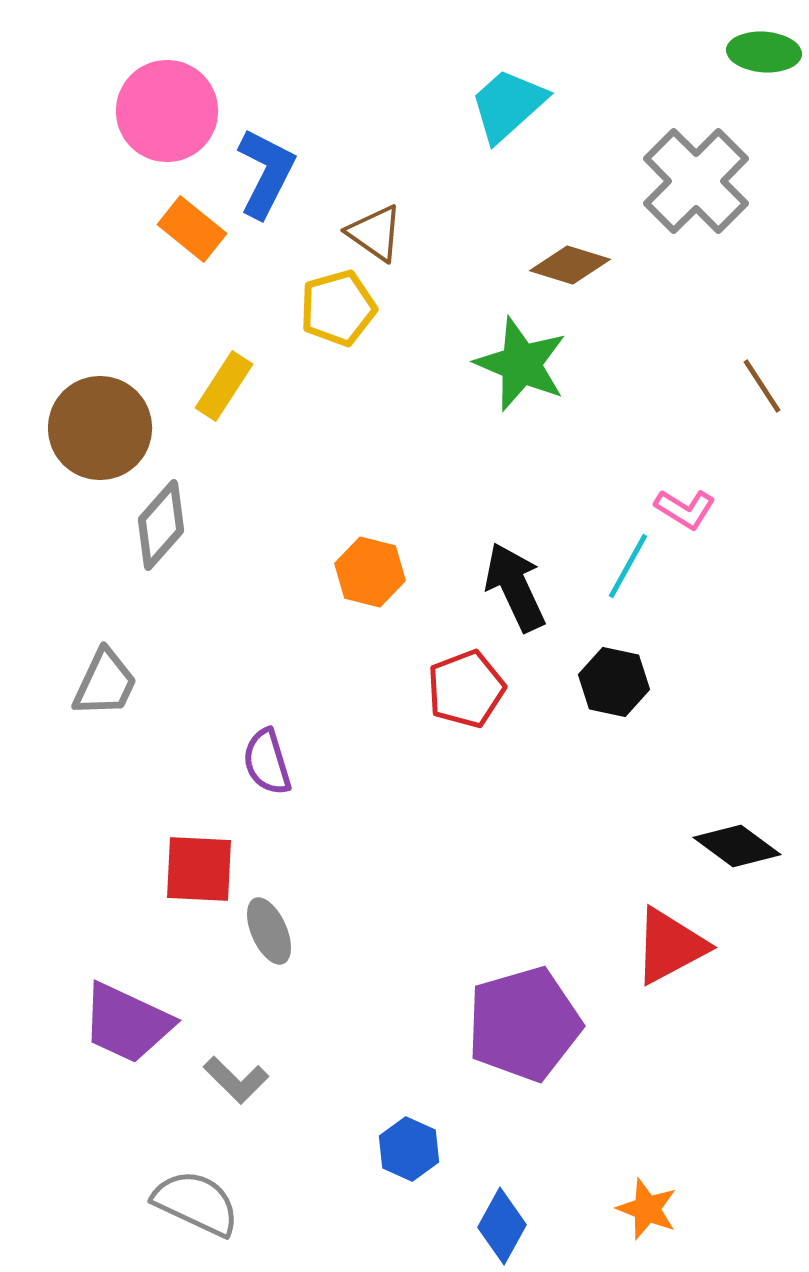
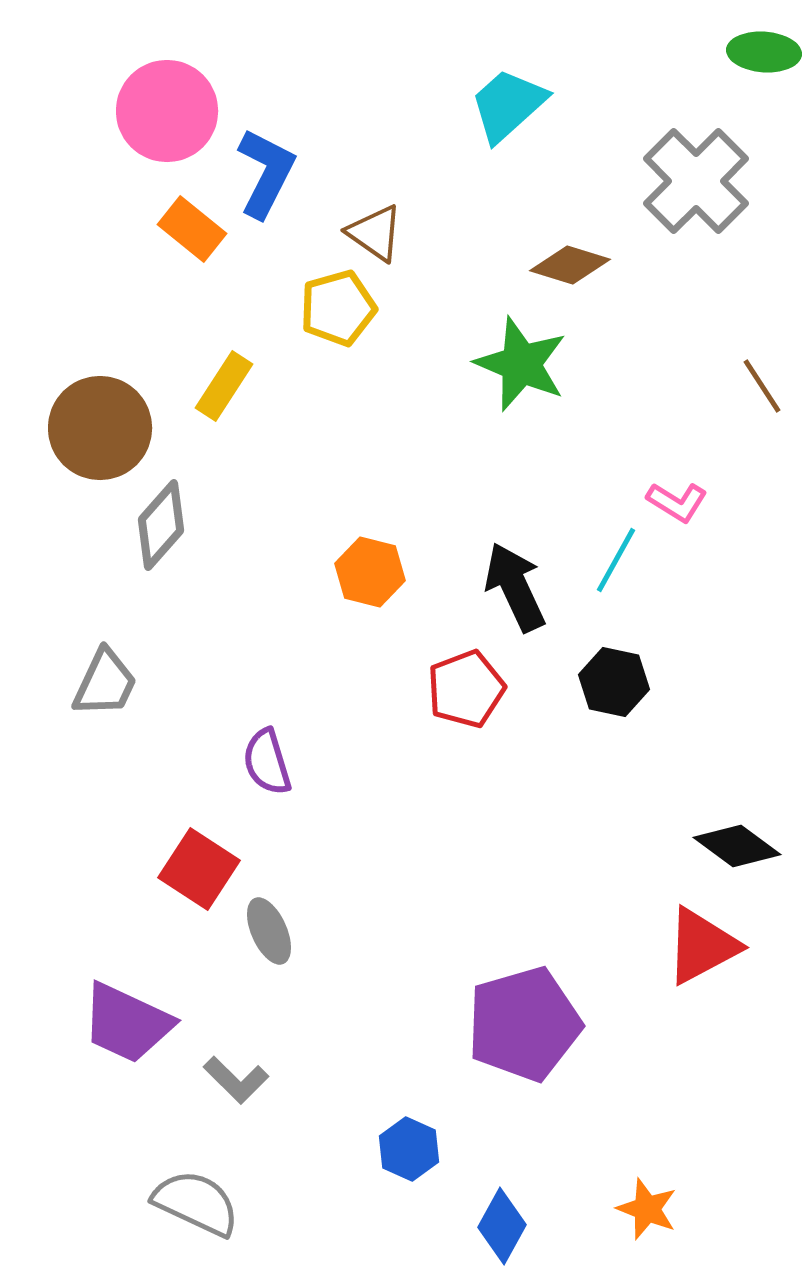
pink L-shape: moved 8 px left, 7 px up
cyan line: moved 12 px left, 6 px up
red square: rotated 30 degrees clockwise
red triangle: moved 32 px right
